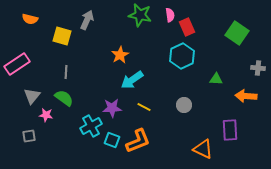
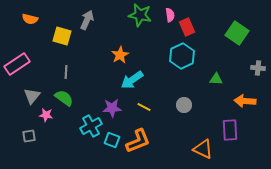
orange arrow: moved 1 px left, 5 px down
